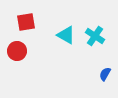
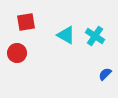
red circle: moved 2 px down
blue semicircle: rotated 16 degrees clockwise
